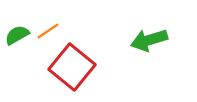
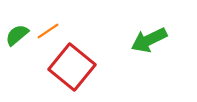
green semicircle: rotated 10 degrees counterclockwise
green arrow: rotated 9 degrees counterclockwise
